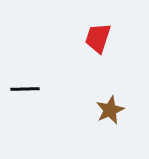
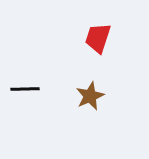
brown star: moved 20 px left, 14 px up
